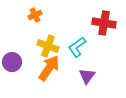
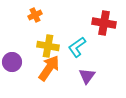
yellow cross: rotated 10 degrees counterclockwise
